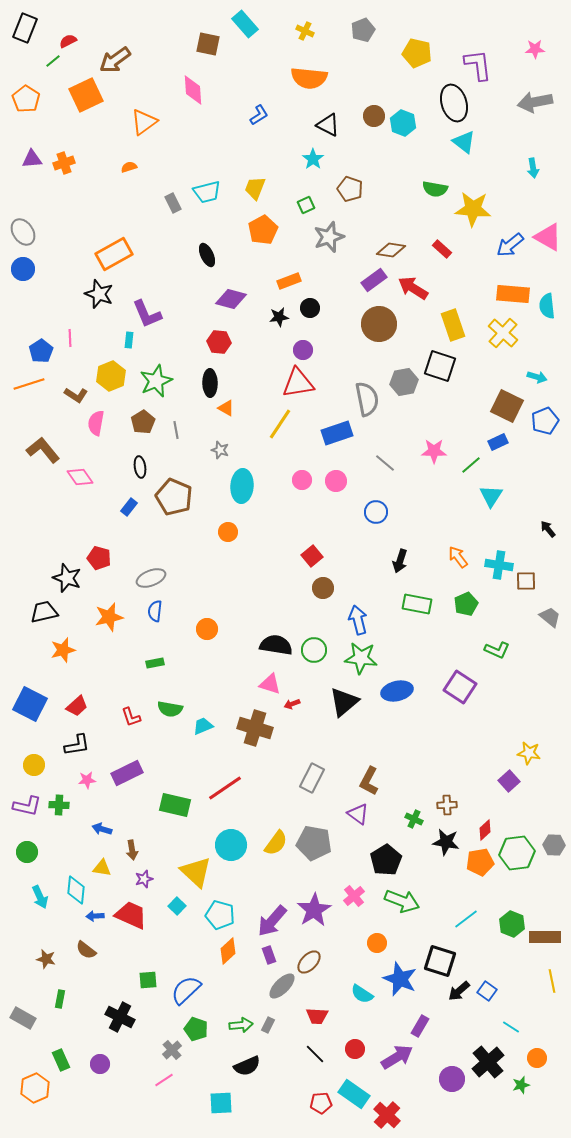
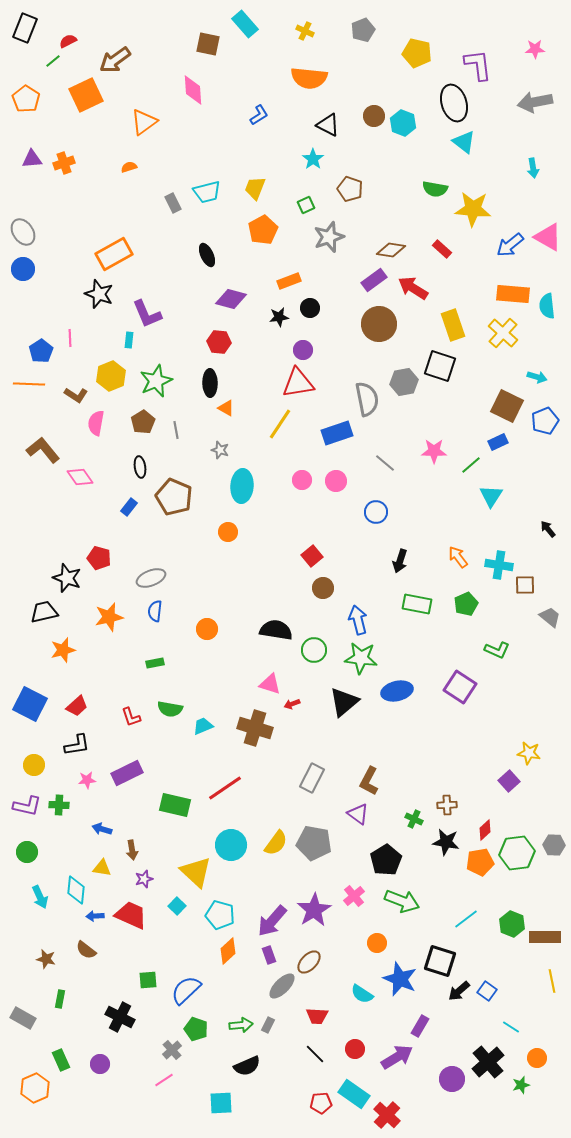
orange line at (29, 384): rotated 20 degrees clockwise
brown square at (526, 581): moved 1 px left, 4 px down
black semicircle at (276, 645): moved 15 px up
